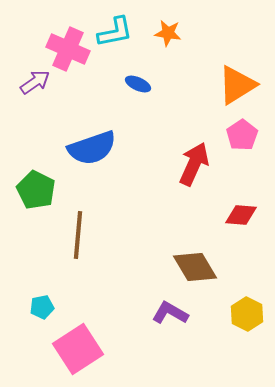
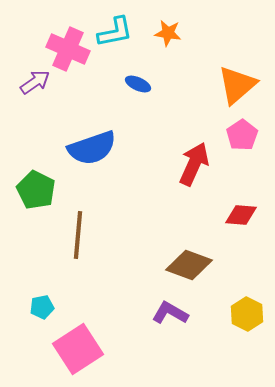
orange triangle: rotated 9 degrees counterclockwise
brown diamond: moved 6 px left, 2 px up; rotated 39 degrees counterclockwise
